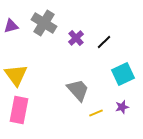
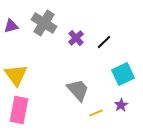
purple star: moved 1 px left, 2 px up; rotated 16 degrees counterclockwise
